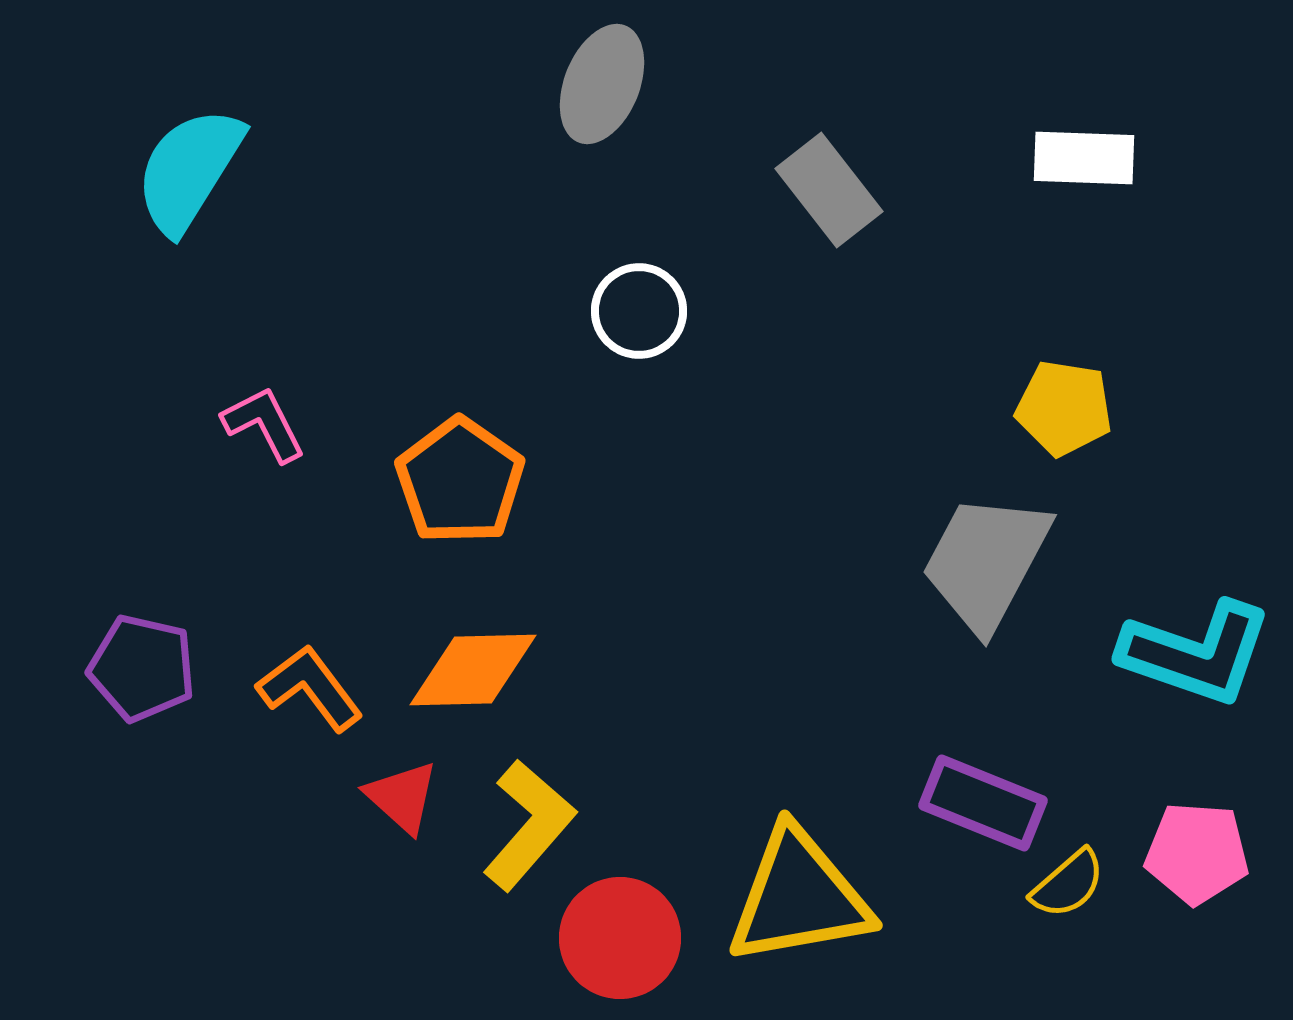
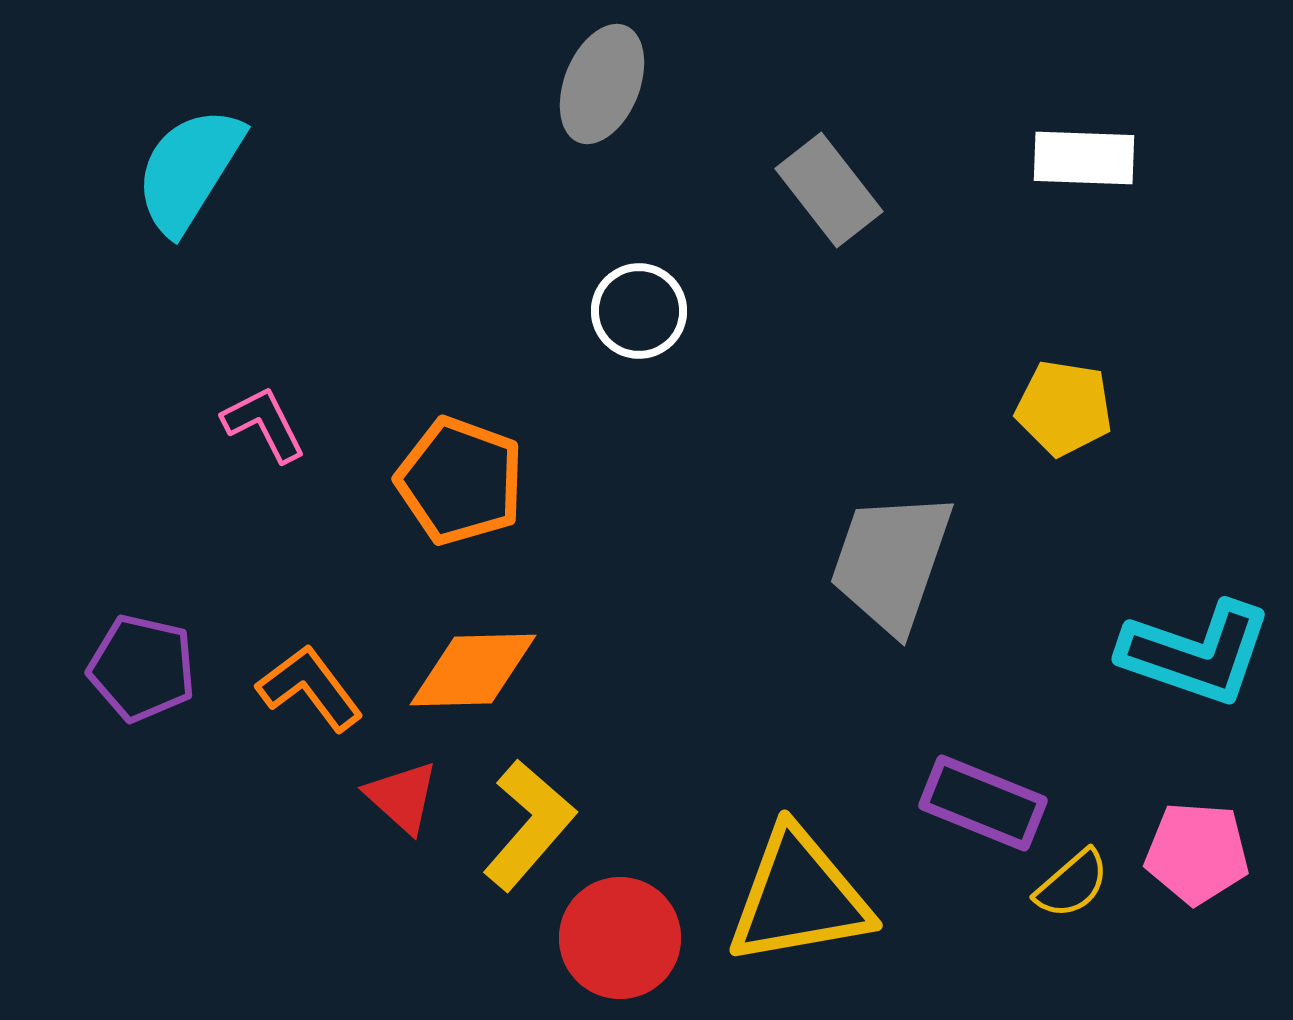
orange pentagon: rotated 15 degrees counterclockwise
gray trapezoid: moved 95 px left; rotated 9 degrees counterclockwise
yellow semicircle: moved 4 px right
